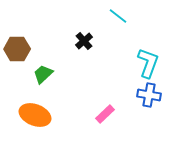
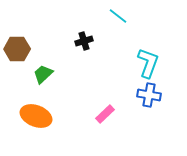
black cross: rotated 24 degrees clockwise
orange ellipse: moved 1 px right, 1 px down
